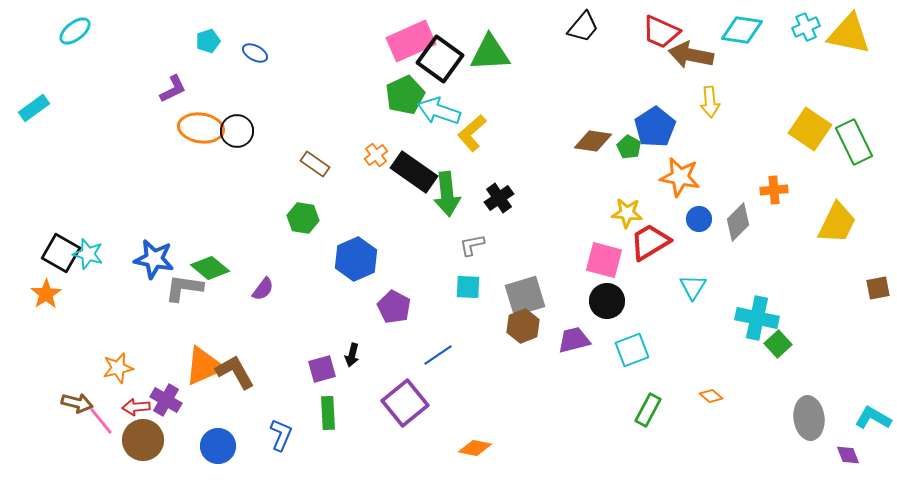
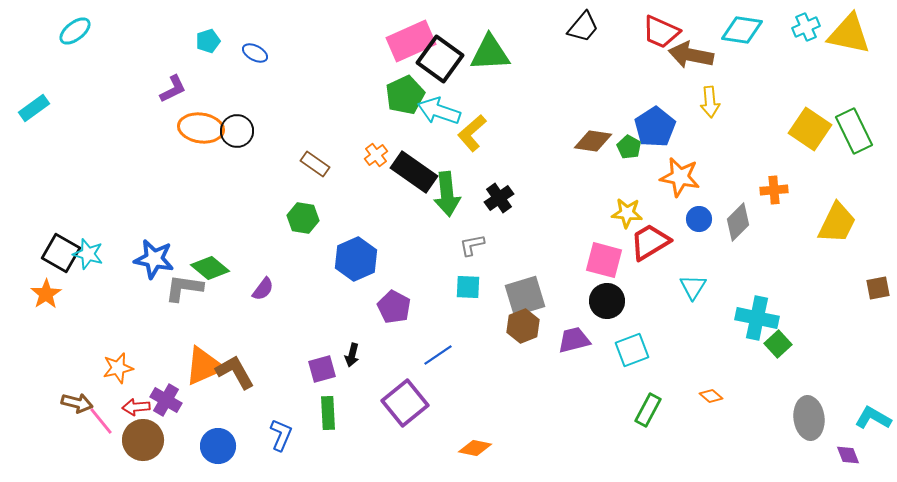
green rectangle at (854, 142): moved 11 px up
